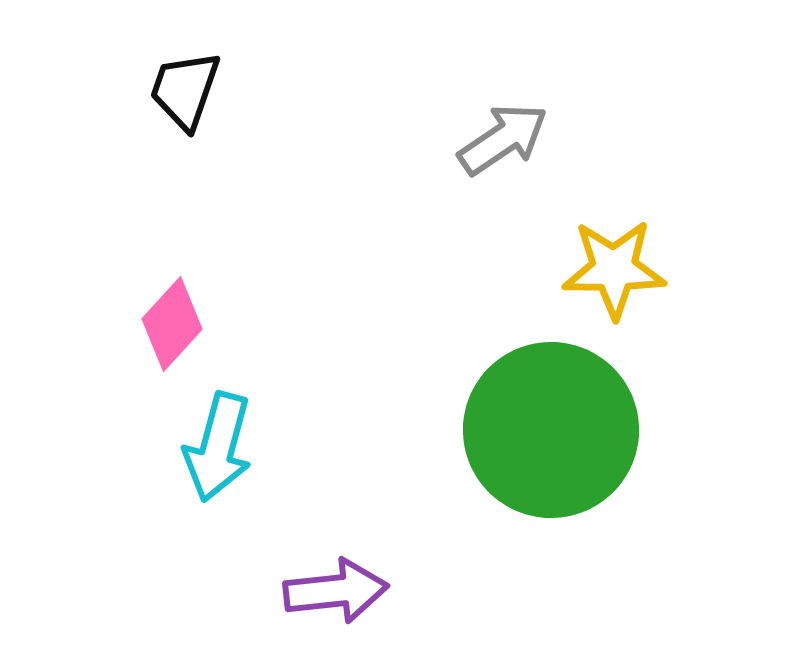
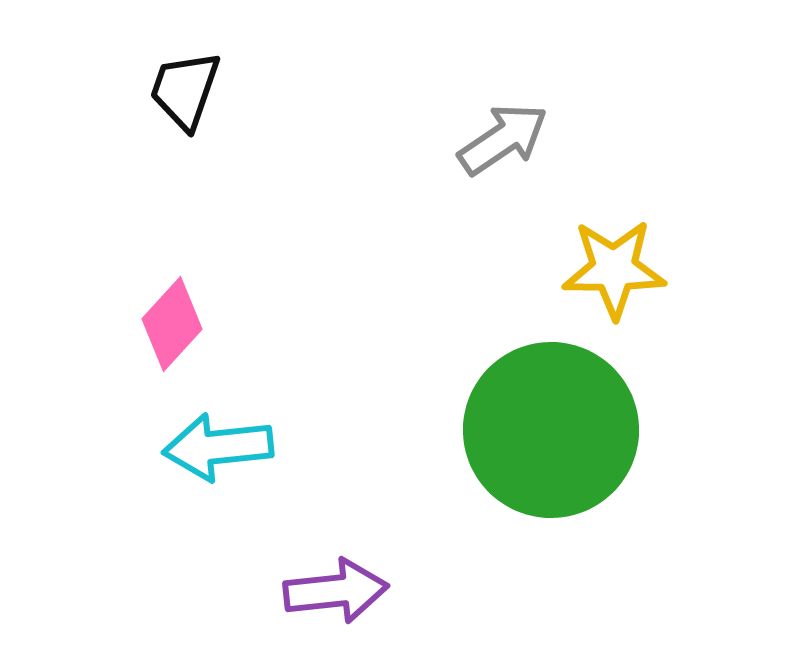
cyan arrow: rotated 69 degrees clockwise
